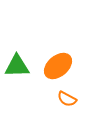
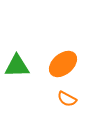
orange ellipse: moved 5 px right, 2 px up
